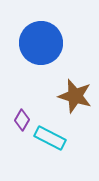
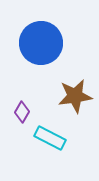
brown star: rotated 24 degrees counterclockwise
purple diamond: moved 8 px up
